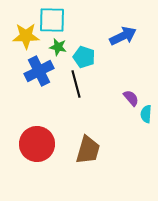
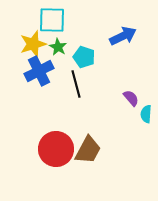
yellow star: moved 7 px right, 8 px down; rotated 16 degrees counterclockwise
green star: rotated 18 degrees clockwise
red circle: moved 19 px right, 5 px down
brown trapezoid: rotated 12 degrees clockwise
